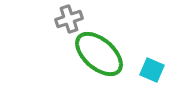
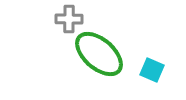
gray cross: rotated 20 degrees clockwise
